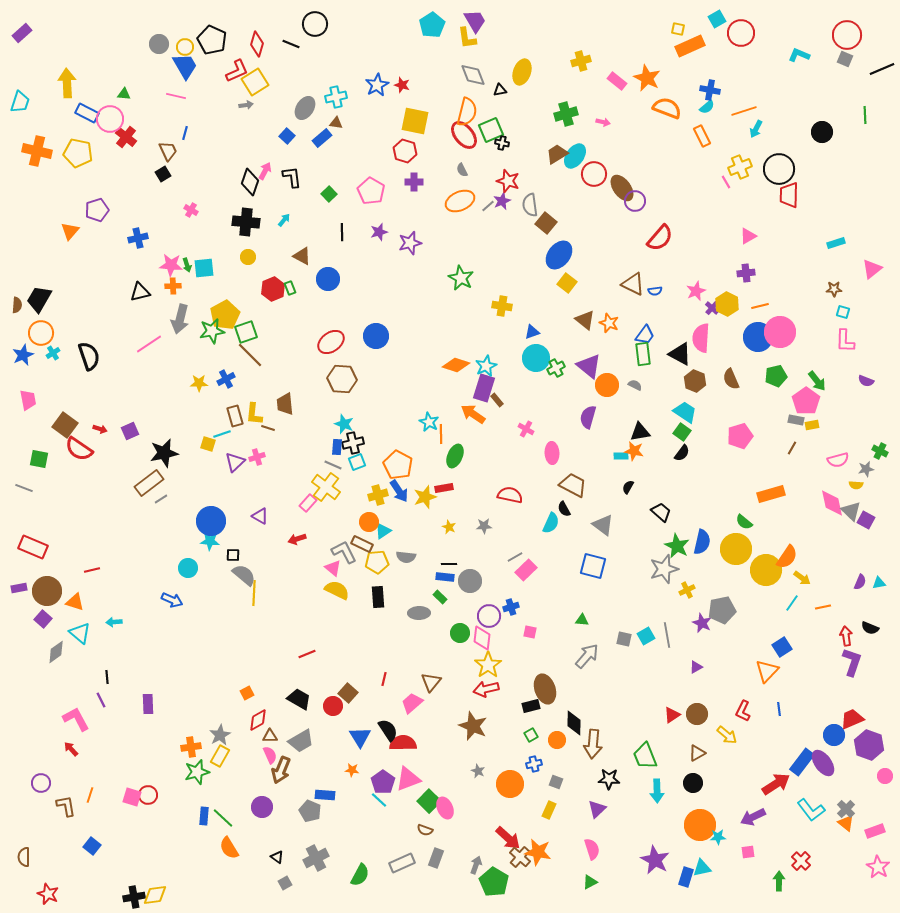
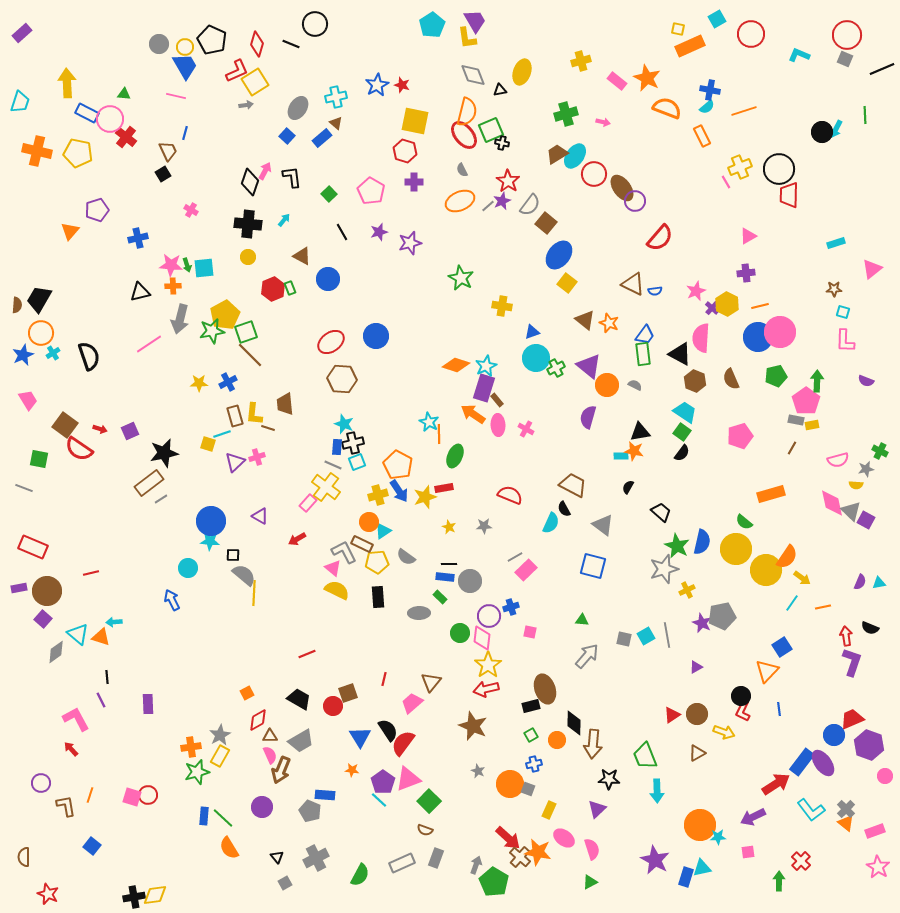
red circle at (741, 33): moved 10 px right, 1 px down
gray ellipse at (305, 108): moved 7 px left
brown triangle at (336, 123): rotated 32 degrees clockwise
cyan arrow at (756, 129): moved 80 px right
red star at (508, 181): rotated 15 degrees clockwise
gray semicircle at (530, 205): rotated 135 degrees counterclockwise
black cross at (246, 222): moved 2 px right, 2 px down
black line at (342, 232): rotated 30 degrees counterclockwise
blue cross at (226, 379): moved 2 px right, 3 px down
green arrow at (817, 381): rotated 140 degrees counterclockwise
pink trapezoid at (28, 400): rotated 20 degrees counterclockwise
orange line at (441, 434): moved 2 px left
pink ellipse at (552, 453): moved 54 px left, 28 px up
red semicircle at (510, 495): rotated 10 degrees clockwise
red arrow at (297, 539): rotated 12 degrees counterclockwise
gray semicircle at (406, 557): rotated 30 degrees clockwise
red line at (92, 570): moved 1 px left, 3 px down
blue arrow at (172, 600): rotated 140 degrees counterclockwise
orange triangle at (75, 602): moved 26 px right, 35 px down
gray pentagon at (722, 610): moved 6 px down
cyan triangle at (80, 633): moved 2 px left, 1 px down
brown square at (348, 693): rotated 30 degrees clockwise
yellow arrow at (727, 735): moved 3 px left, 3 px up; rotated 20 degrees counterclockwise
red semicircle at (403, 743): rotated 52 degrees counterclockwise
gray square at (556, 782): moved 28 px left, 7 px down
black circle at (693, 783): moved 48 px right, 87 px up
pink ellipse at (445, 808): moved 119 px right, 30 px down; rotated 30 degrees counterclockwise
black triangle at (277, 857): rotated 16 degrees clockwise
